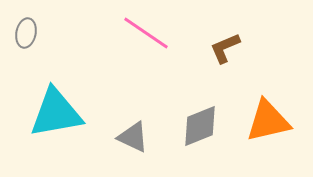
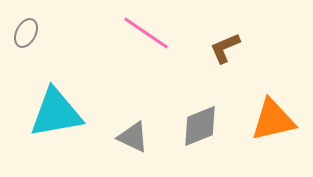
gray ellipse: rotated 16 degrees clockwise
orange triangle: moved 5 px right, 1 px up
